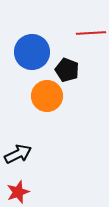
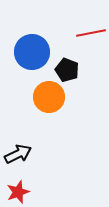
red line: rotated 8 degrees counterclockwise
orange circle: moved 2 px right, 1 px down
